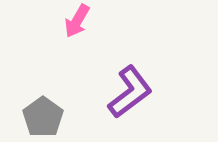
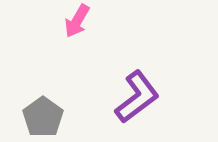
purple L-shape: moved 7 px right, 5 px down
